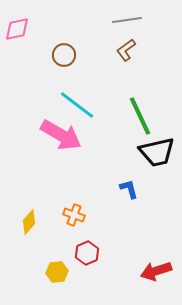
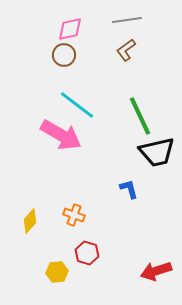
pink diamond: moved 53 px right
yellow diamond: moved 1 px right, 1 px up
red hexagon: rotated 20 degrees counterclockwise
